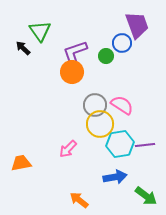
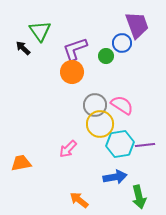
purple L-shape: moved 3 px up
green arrow: moved 7 px left, 1 px down; rotated 40 degrees clockwise
